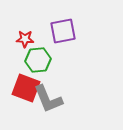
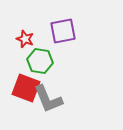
red star: rotated 18 degrees clockwise
green hexagon: moved 2 px right, 1 px down; rotated 15 degrees clockwise
